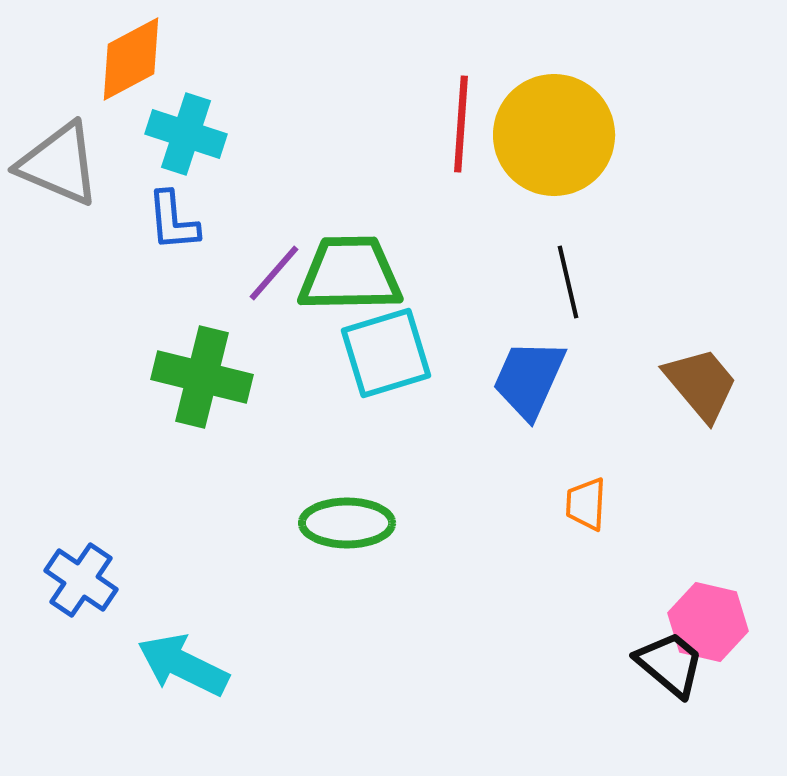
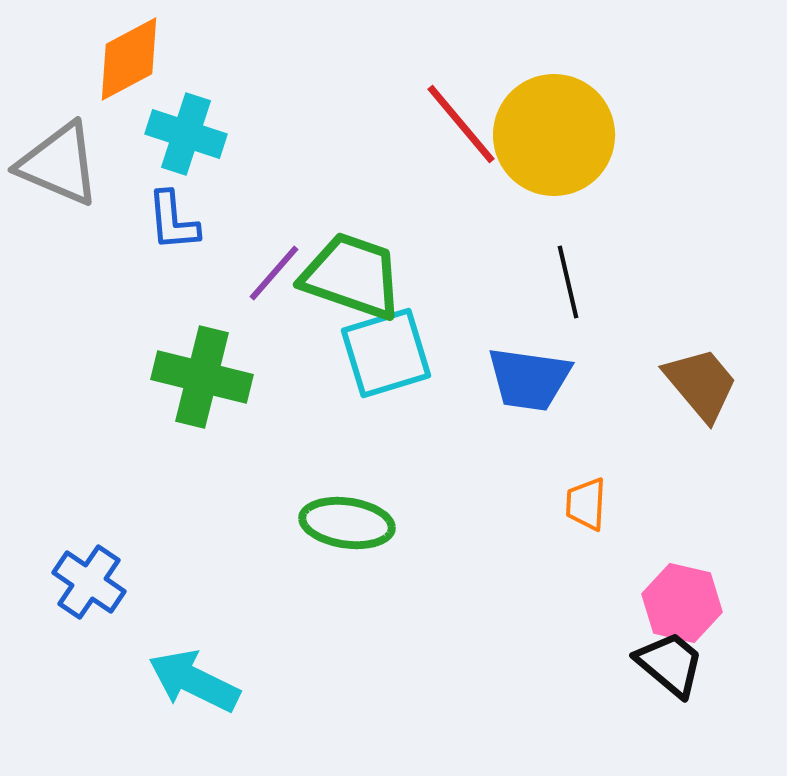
orange diamond: moved 2 px left
red line: rotated 44 degrees counterclockwise
green trapezoid: moved 2 px right, 2 px down; rotated 20 degrees clockwise
blue trapezoid: rotated 106 degrees counterclockwise
green ellipse: rotated 8 degrees clockwise
blue cross: moved 8 px right, 2 px down
pink hexagon: moved 26 px left, 19 px up
cyan arrow: moved 11 px right, 16 px down
